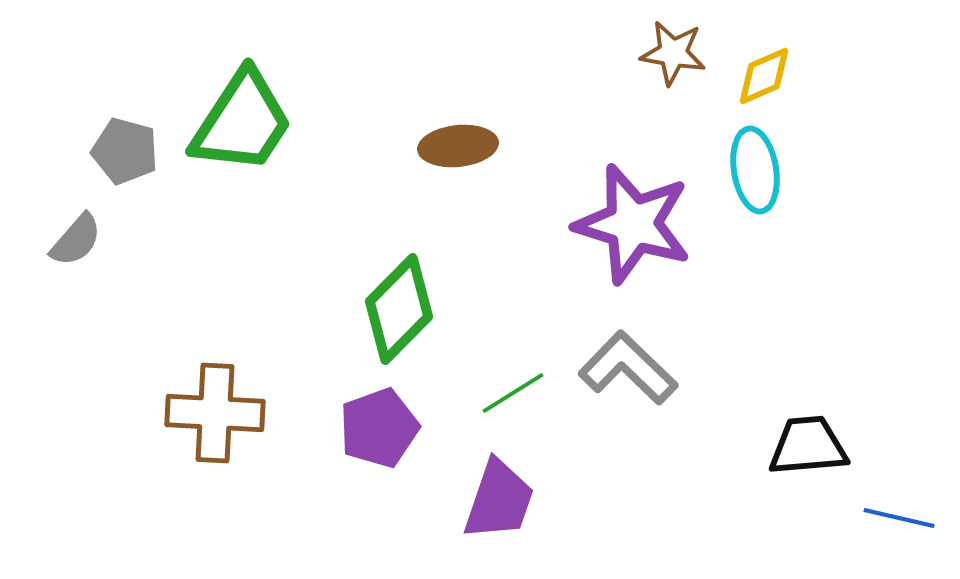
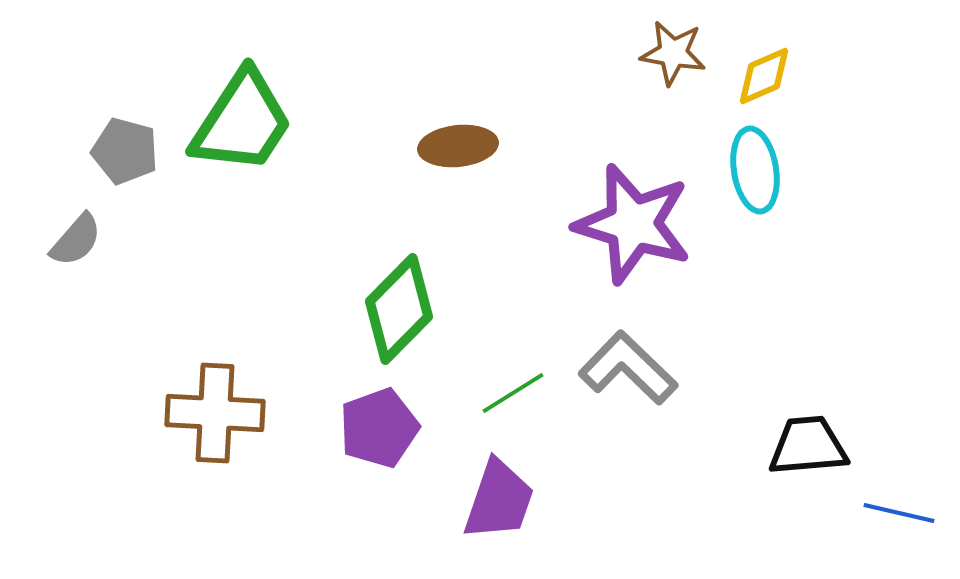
blue line: moved 5 px up
